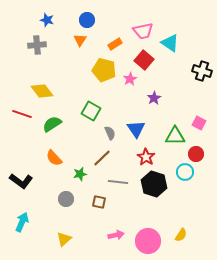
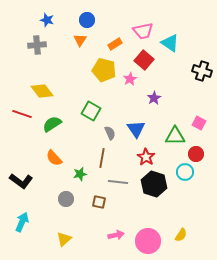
brown line: rotated 36 degrees counterclockwise
